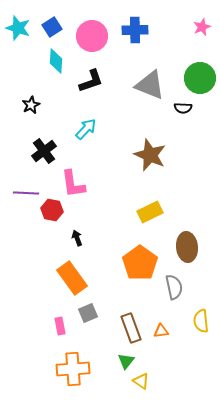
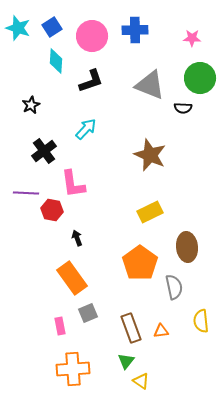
pink star: moved 10 px left, 11 px down; rotated 24 degrees clockwise
